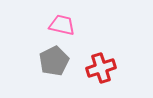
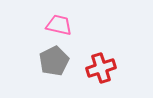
pink trapezoid: moved 3 px left
